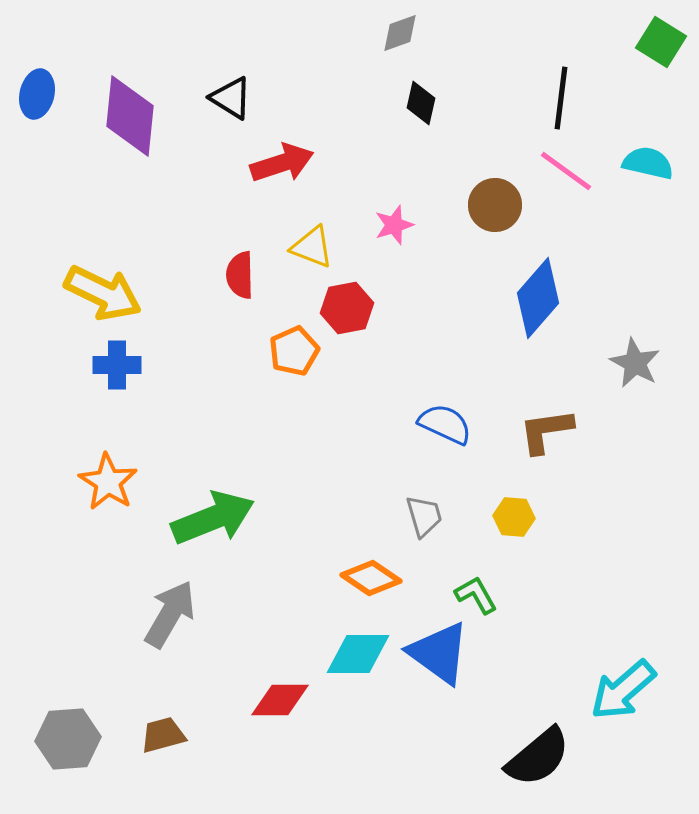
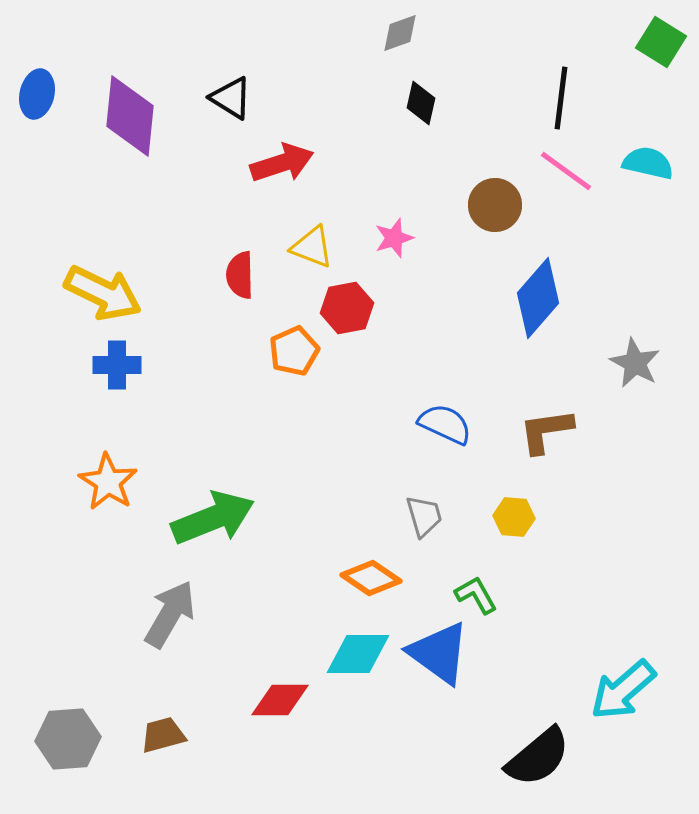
pink star: moved 13 px down
